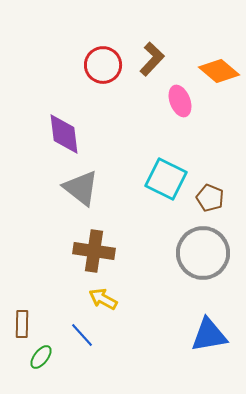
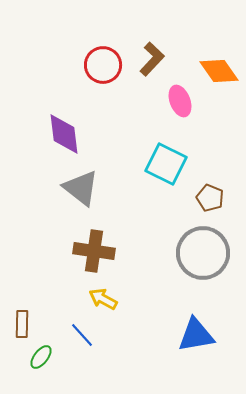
orange diamond: rotated 15 degrees clockwise
cyan square: moved 15 px up
blue triangle: moved 13 px left
